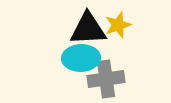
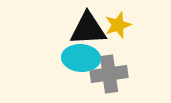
cyan ellipse: rotated 6 degrees clockwise
gray cross: moved 3 px right, 5 px up
